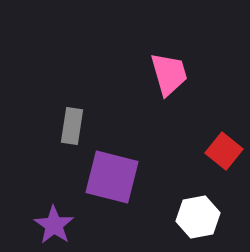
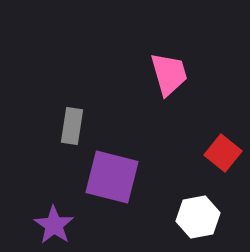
red square: moved 1 px left, 2 px down
